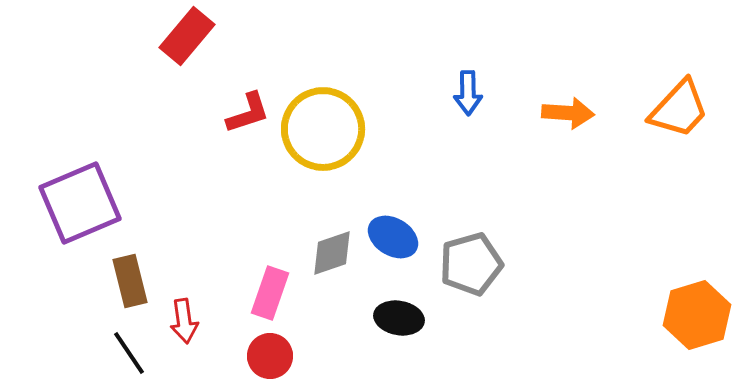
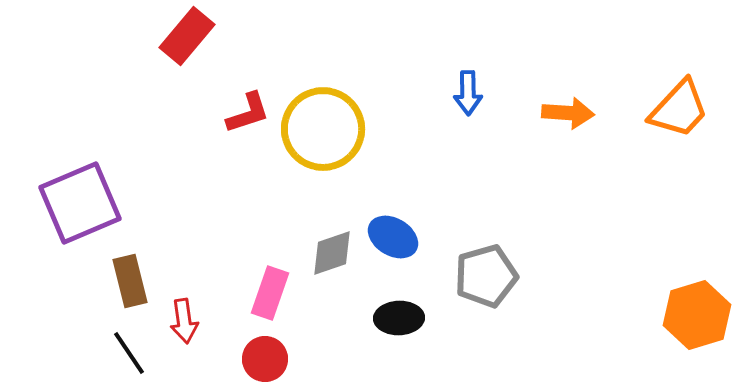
gray pentagon: moved 15 px right, 12 px down
black ellipse: rotated 12 degrees counterclockwise
red circle: moved 5 px left, 3 px down
